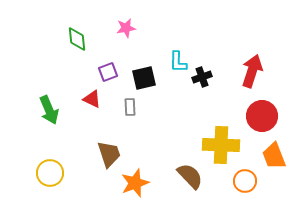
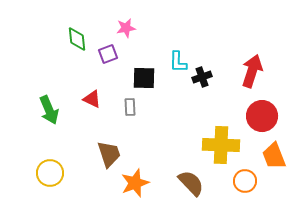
purple square: moved 18 px up
black square: rotated 15 degrees clockwise
brown semicircle: moved 1 px right, 7 px down
